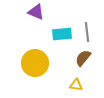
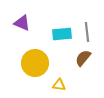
purple triangle: moved 14 px left, 11 px down
yellow triangle: moved 17 px left
